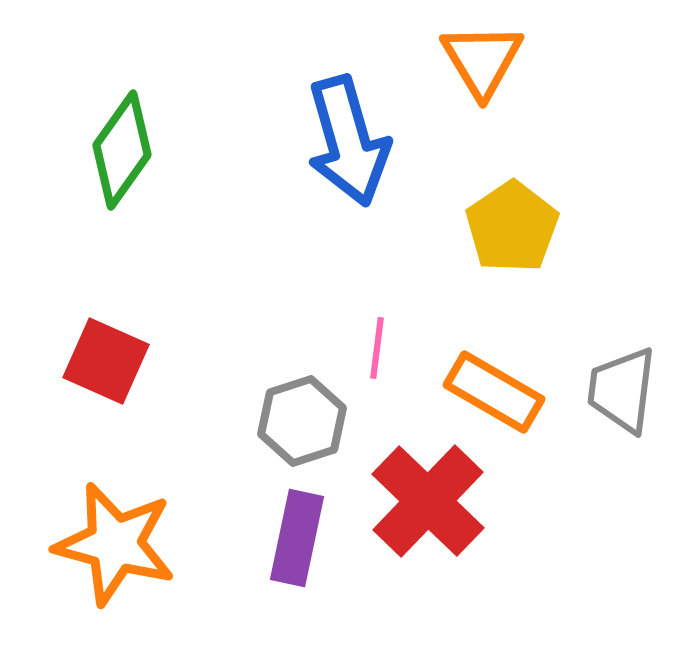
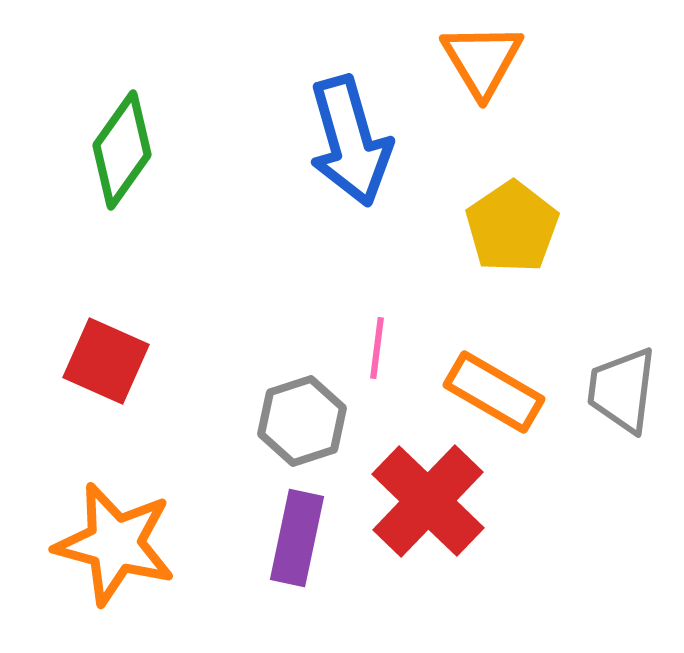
blue arrow: moved 2 px right
